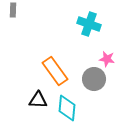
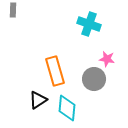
orange rectangle: rotated 20 degrees clockwise
black triangle: rotated 36 degrees counterclockwise
